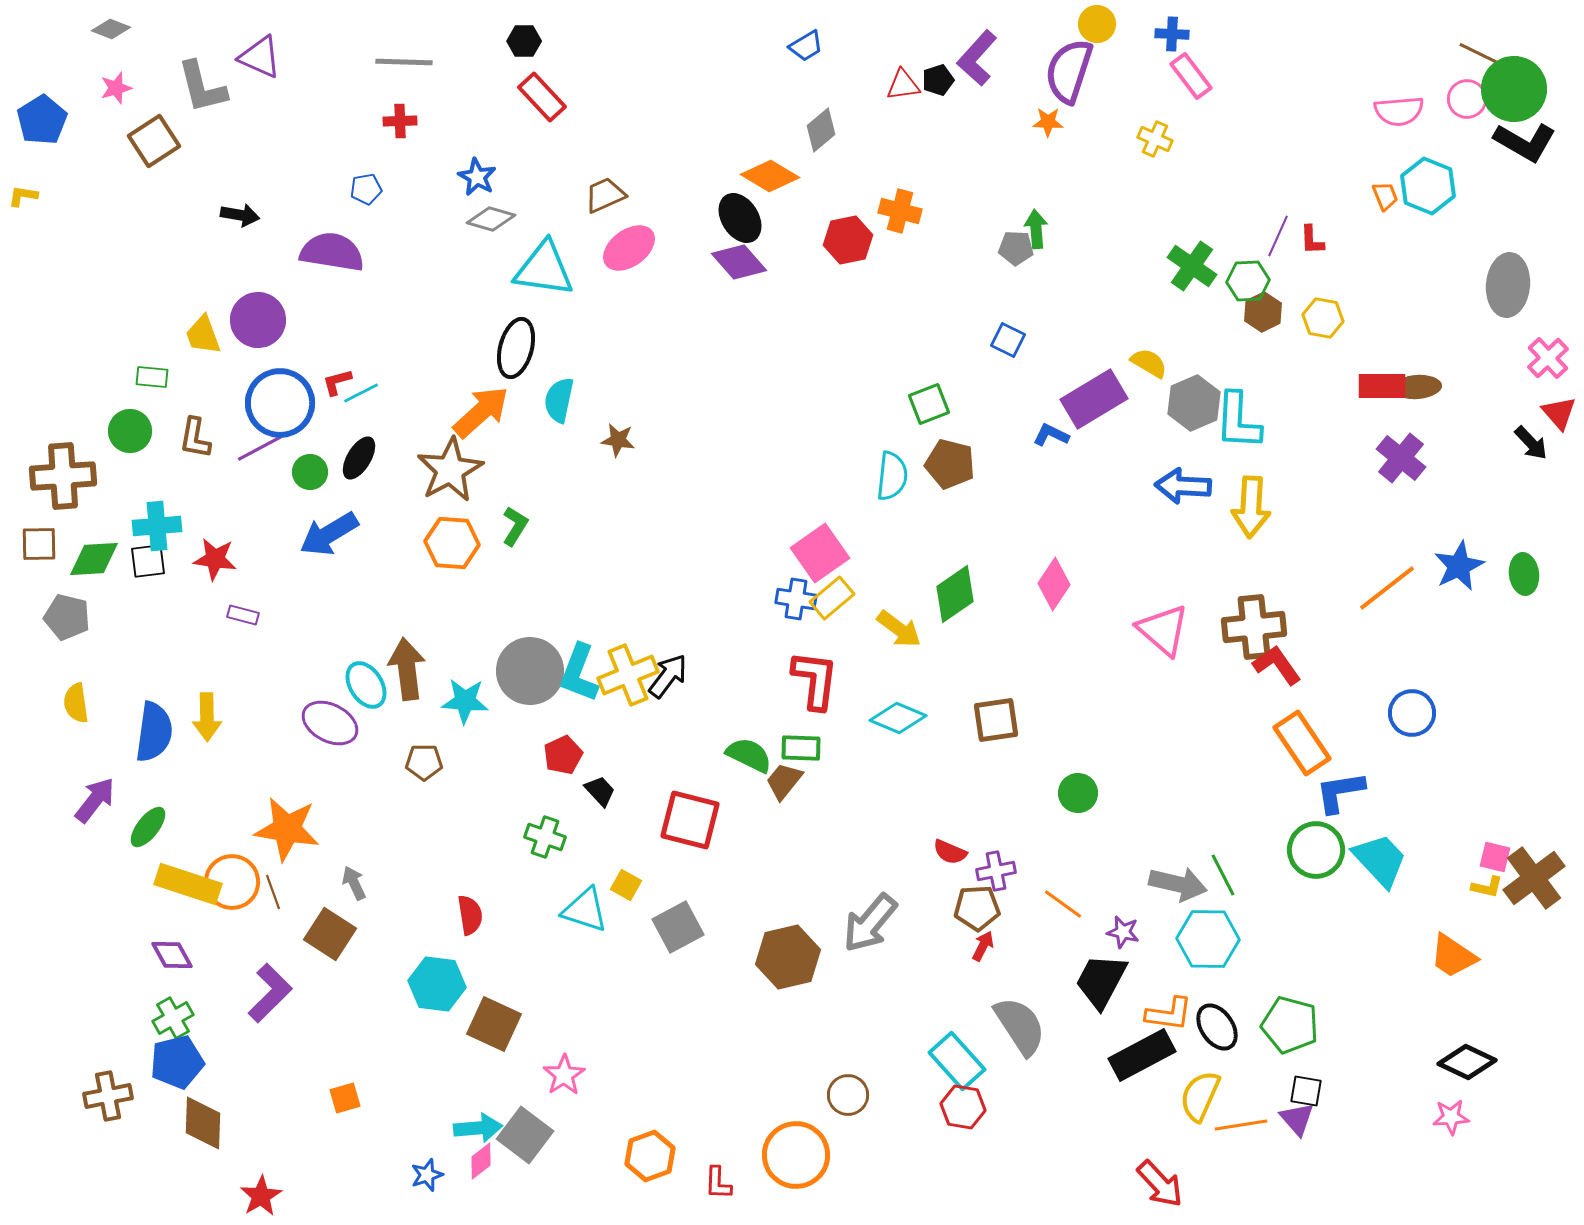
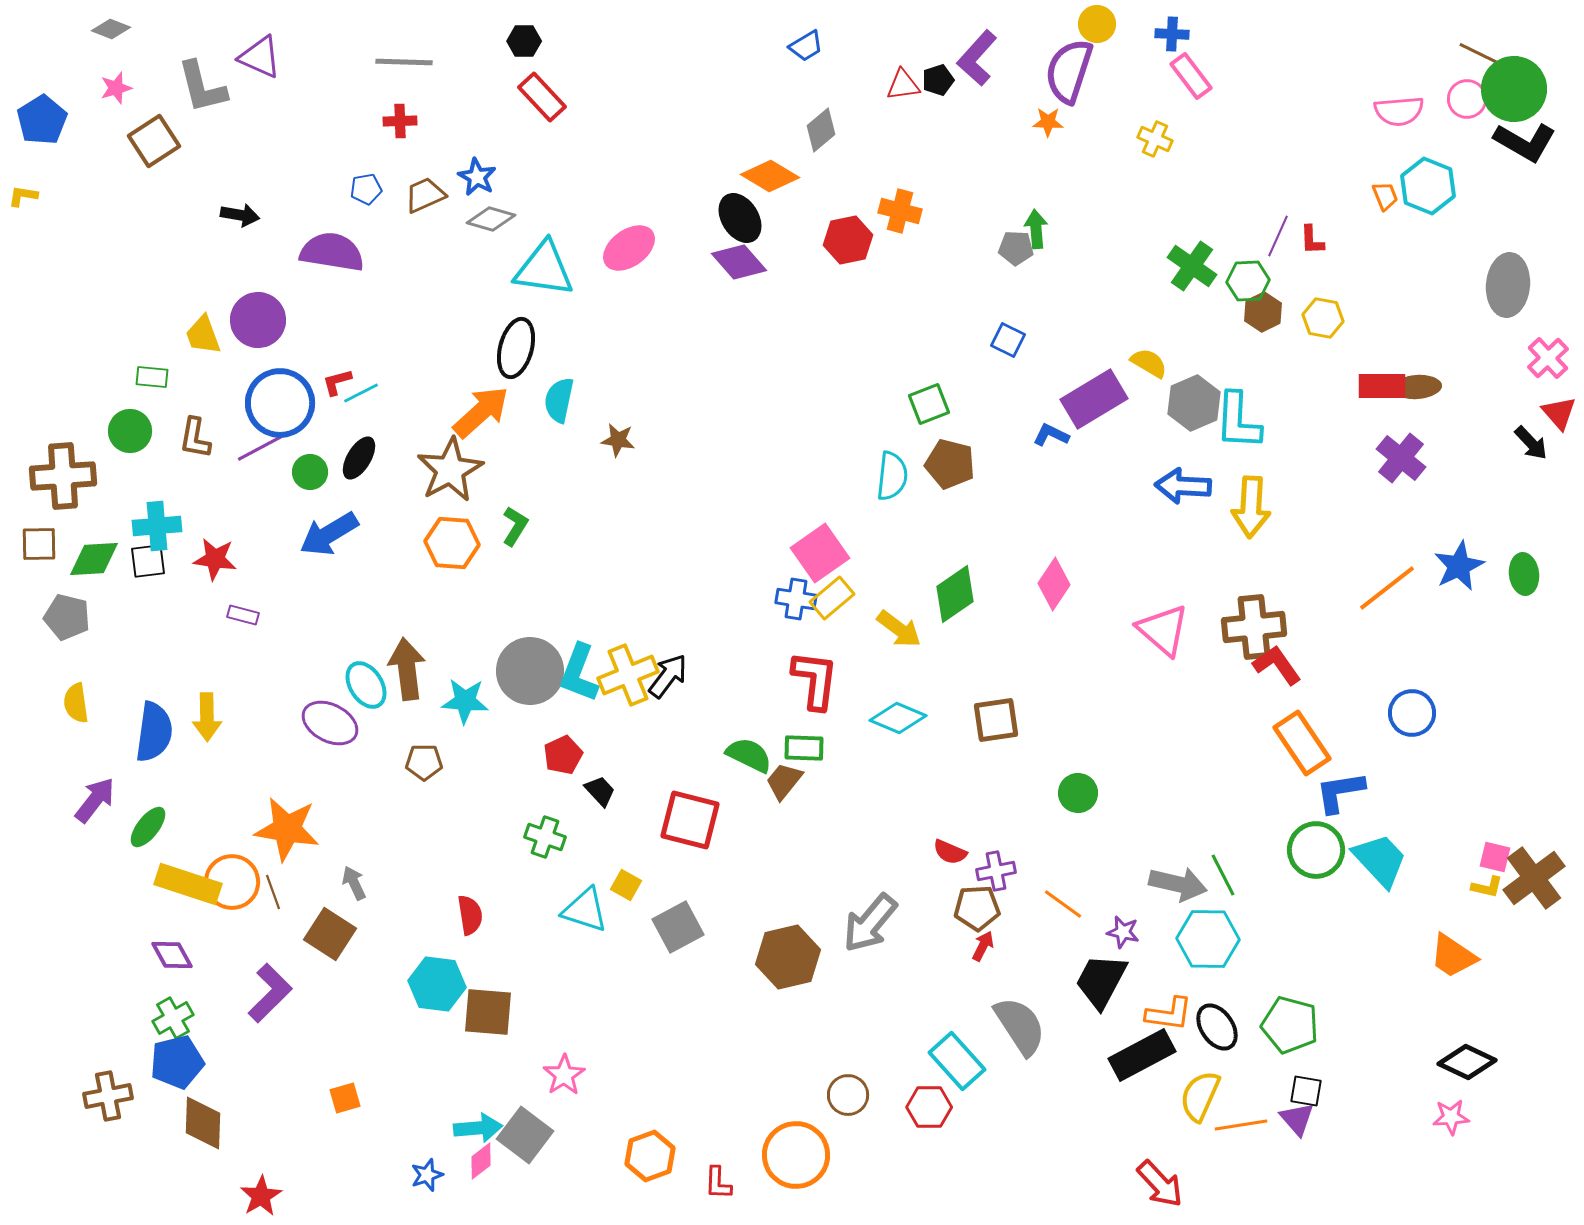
brown trapezoid at (605, 195): moved 180 px left
green rectangle at (801, 748): moved 3 px right
brown square at (494, 1024): moved 6 px left, 12 px up; rotated 20 degrees counterclockwise
red hexagon at (963, 1107): moved 34 px left; rotated 9 degrees counterclockwise
